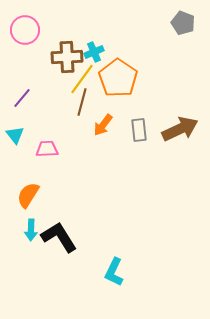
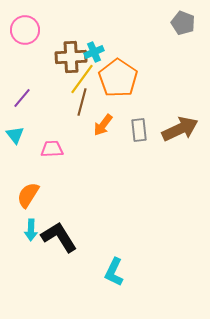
brown cross: moved 4 px right
pink trapezoid: moved 5 px right
